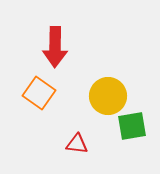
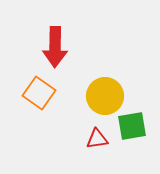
yellow circle: moved 3 px left
red triangle: moved 20 px right, 5 px up; rotated 15 degrees counterclockwise
